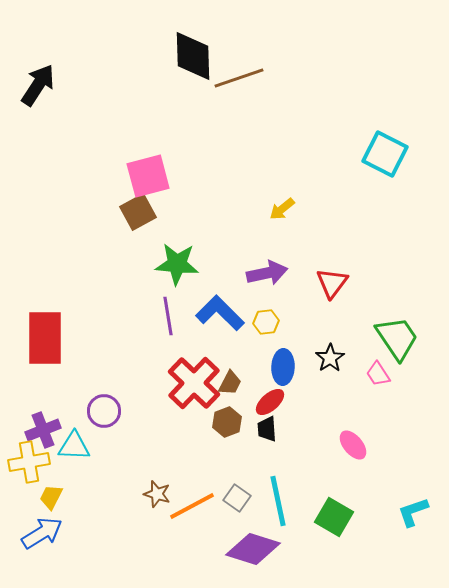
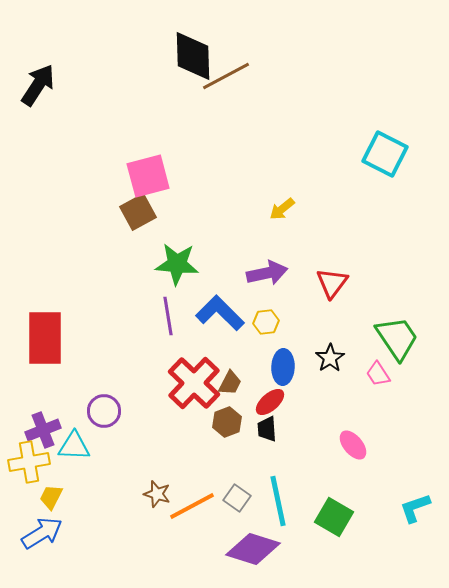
brown line: moved 13 px left, 2 px up; rotated 9 degrees counterclockwise
cyan L-shape: moved 2 px right, 4 px up
